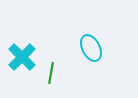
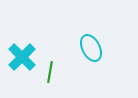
green line: moved 1 px left, 1 px up
